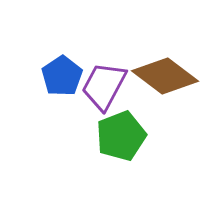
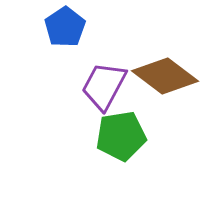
blue pentagon: moved 3 px right, 49 px up
green pentagon: rotated 12 degrees clockwise
